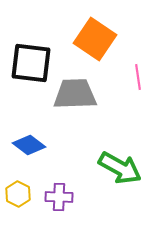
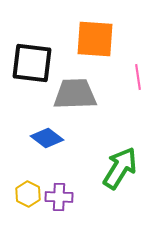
orange square: rotated 30 degrees counterclockwise
black square: moved 1 px right
blue diamond: moved 18 px right, 7 px up
green arrow: rotated 87 degrees counterclockwise
yellow hexagon: moved 10 px right
